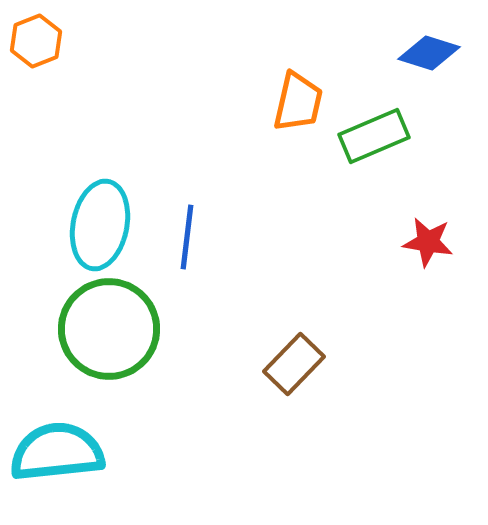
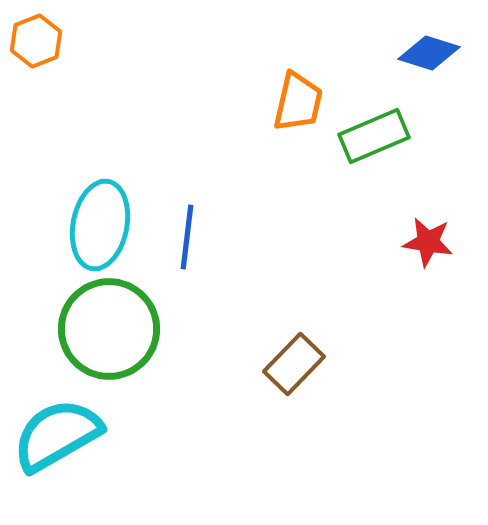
cyan semicircle: moved 17 px up; rotated 24 degrees counterclockwise
